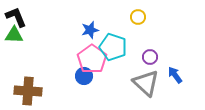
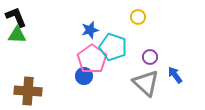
green triangle: moved 3 px right
